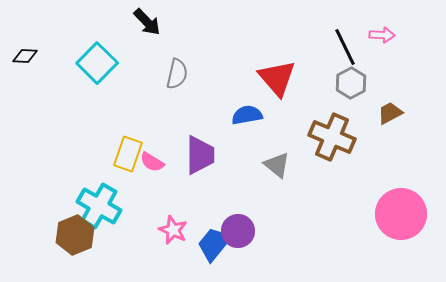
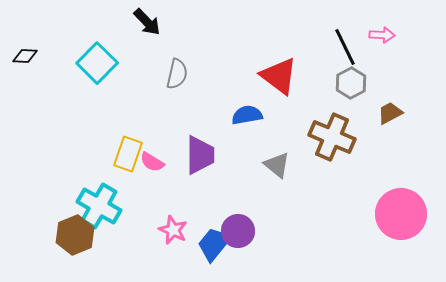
red triangle: moved 2 px right, 2 px up; rotated 12 degrees counterclockwise
